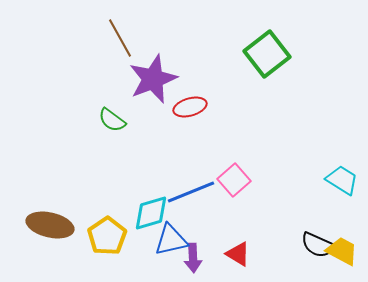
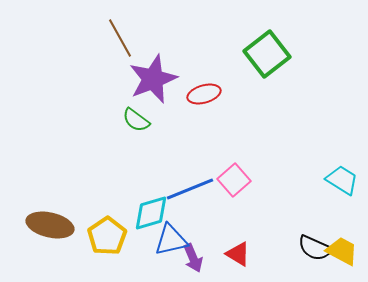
red ellipse: moved 14 px right, 13 px up
green semicircle: moved 24 px right
blue line: moved 1 px left, 3 px up
black semicircle: moved 3 px left, 3 px down
purple arrow: rotated 20 degrees counterclockwise
